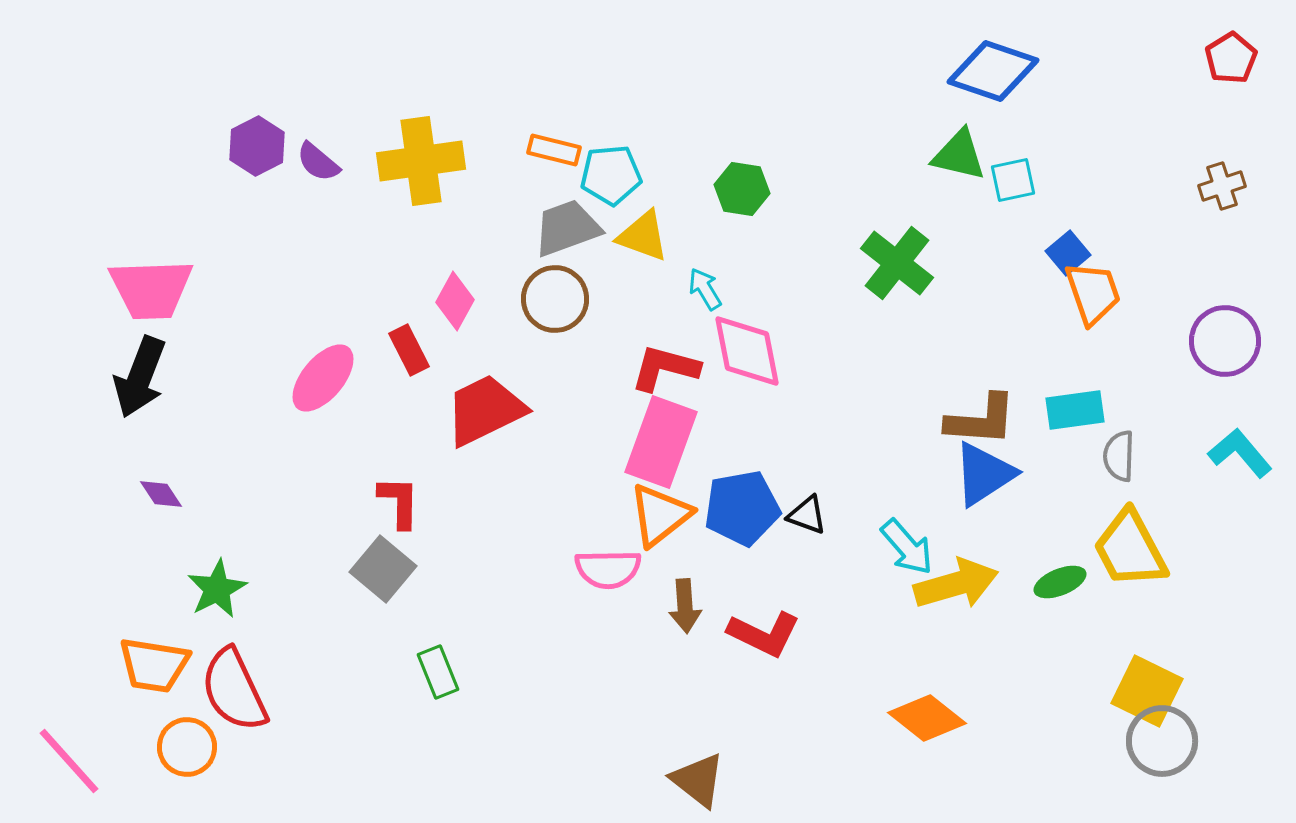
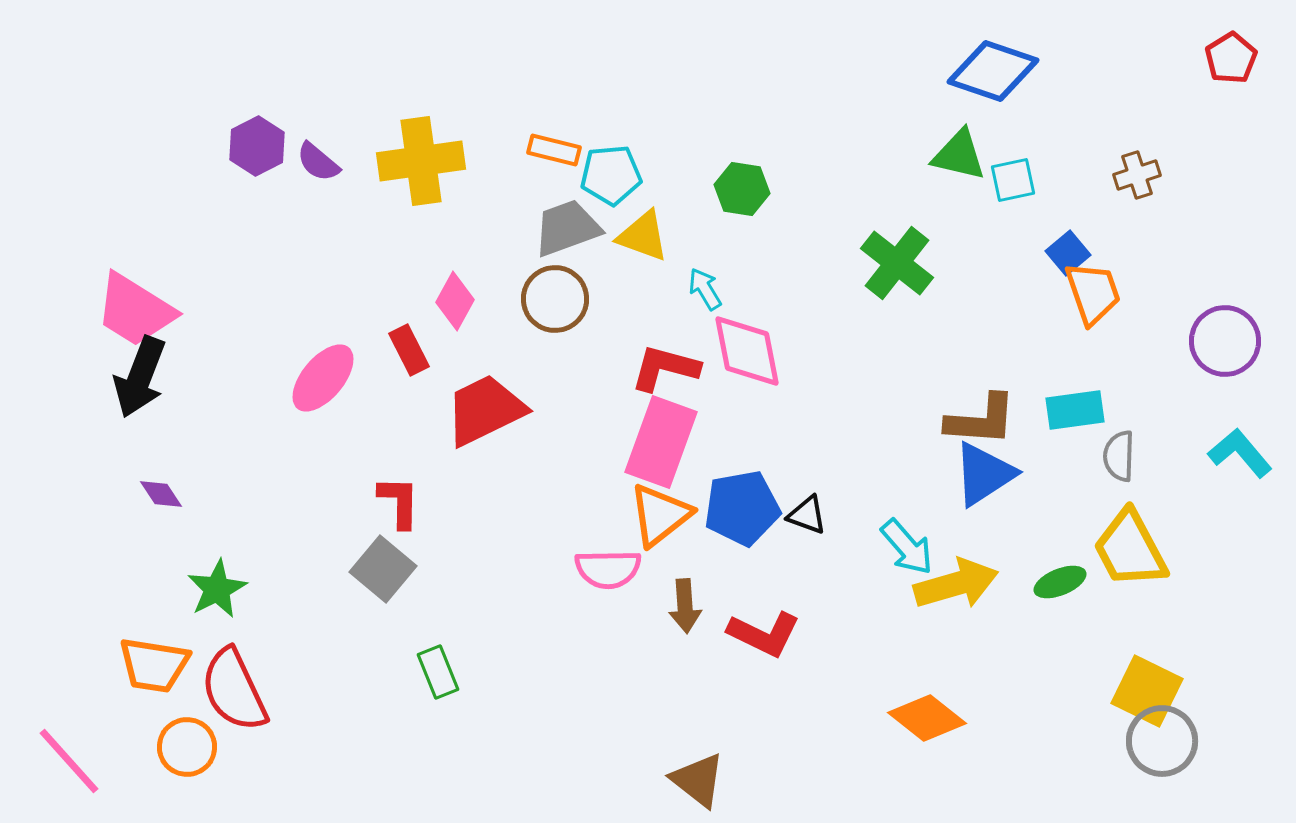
brown cross at (1222, 186): moved 85 px left, 11 px up
pink trapezoid at (151, 289): moved 16 px left, 21 px down; rotated 34 degrees clockwise
